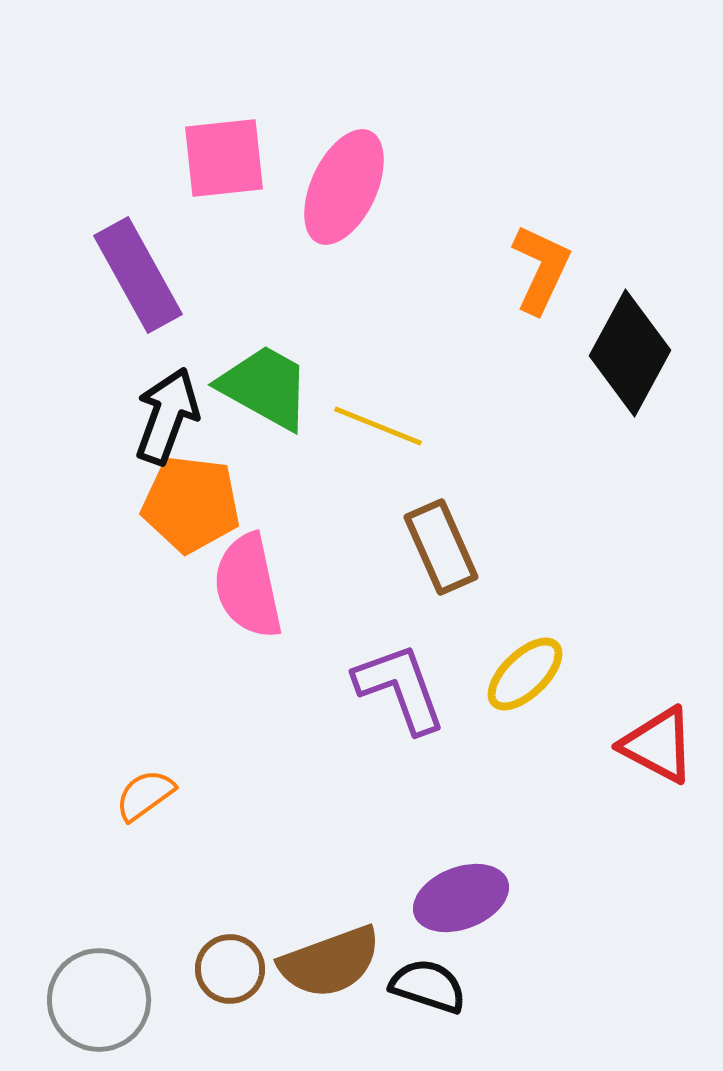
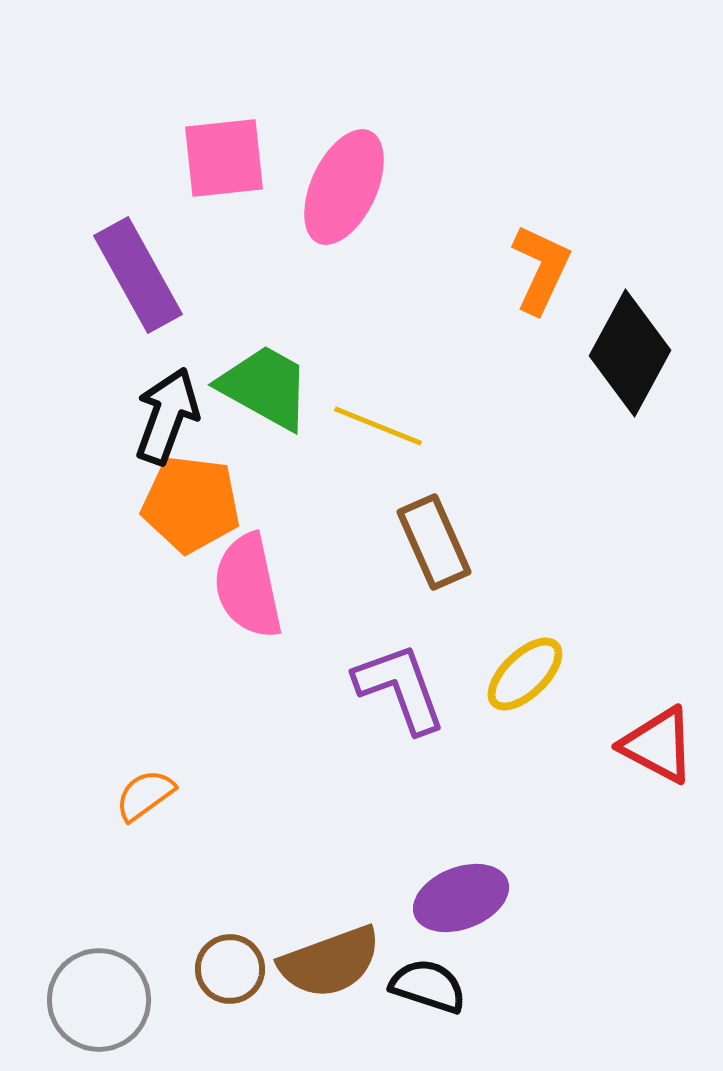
brown rectangle: moved 7 px left, 5 px up
